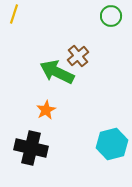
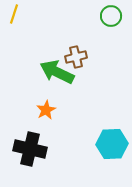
brown cross: moved 2 px left, 1 px down; rotated 25 degrees clockwise
cyan hexagon: rotated 12 degrees clockwise
black cross: moved 1 px left, 1 px down
